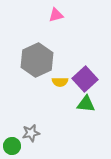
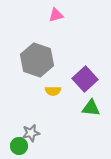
gray hexagon: rotated 16 degrees counterclockwise
yellow semicircle: moved 7 px left, 9 px down
green triangle: moved 5 px right, 4 px down
green circle: moved 7 px right
